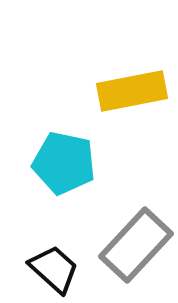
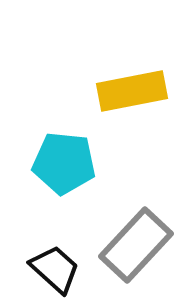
cyan pentagon: rotated 6 degrees counterclockwise
black trapezoid: moved 1 px right
